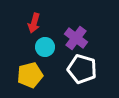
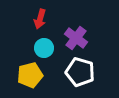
red arrow: moved 6 px right, 4 px up
cyan circle: moved 1 px left, 1 px down
white pentagon: moved 2 px left, 3 px down
